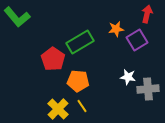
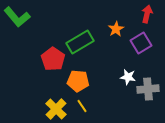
orange star: rotated 21 degrees counterclockwise
purple square: moved 4 px right, 3 px down
yellow cross: moved 2 px left
